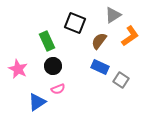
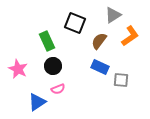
gray square: rotated 28 degrees counterclockwise
